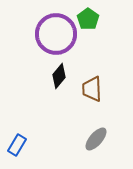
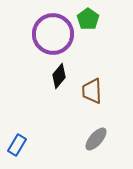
purple circle: moved 3 px left
brown trapezoid: moved 2 px down
